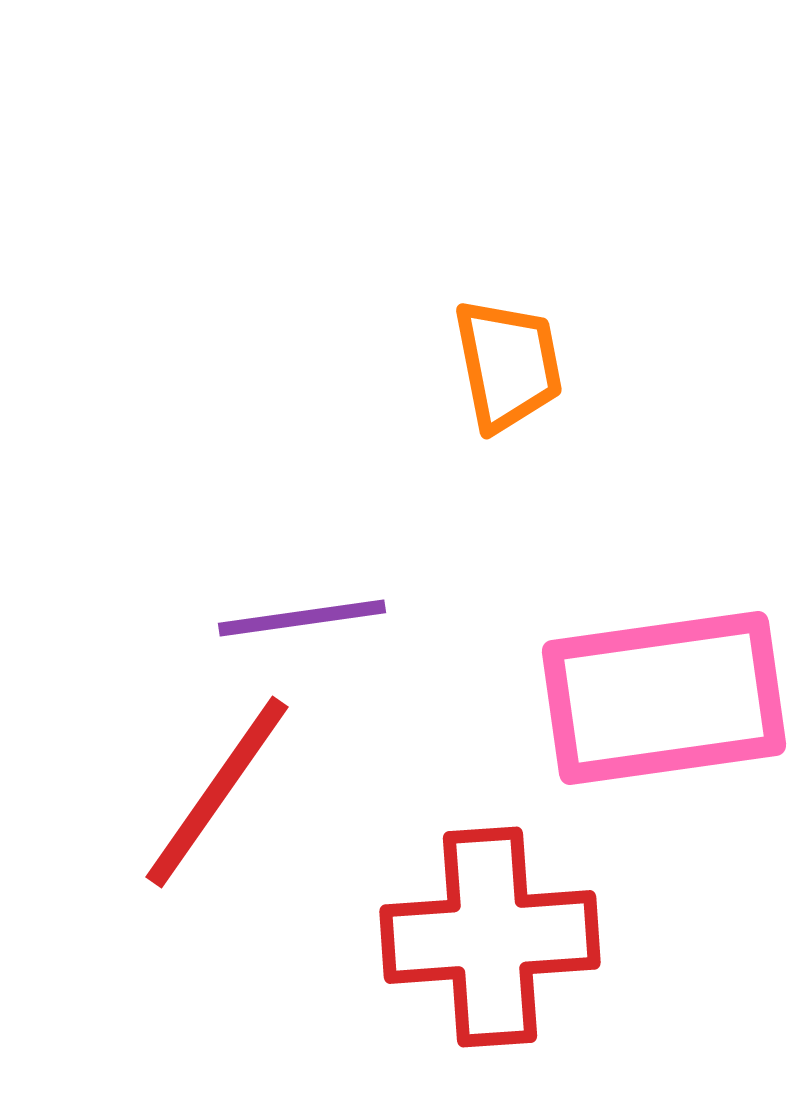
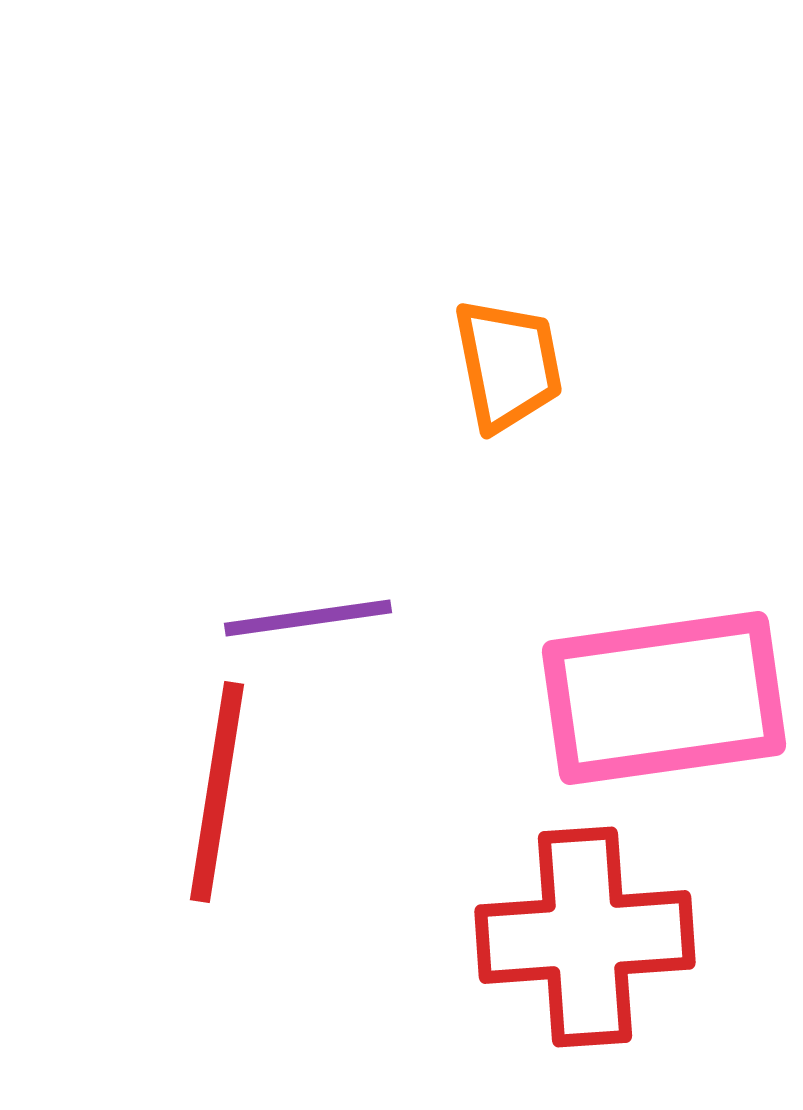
purple line: moved 6 px right
red line: rotated 26 degrees counterclockwise
red cross: moved 95 px right
